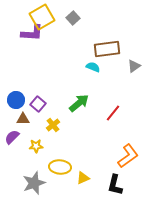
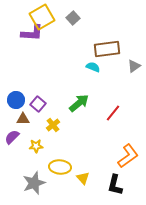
yellow triangle: rotated 48 degrees counterclockwise
